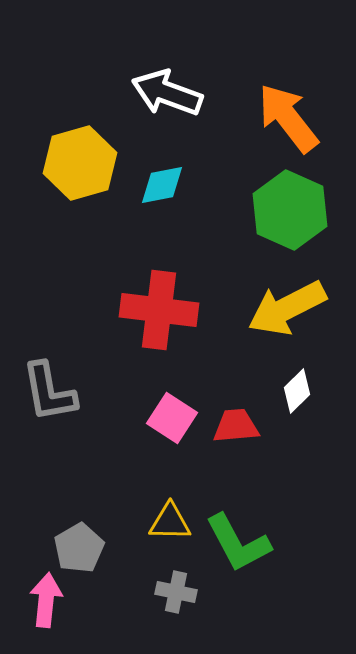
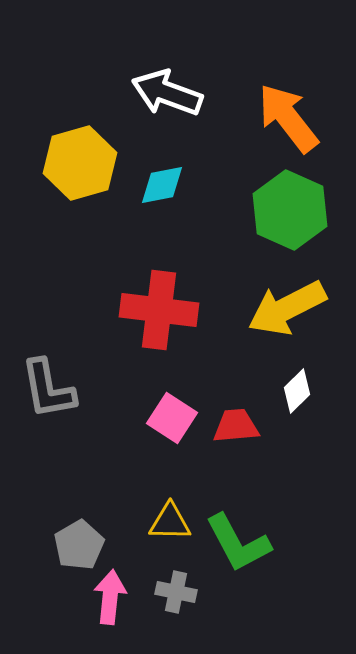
gray L-shape: moved 1 px left, 3 px up
gray pentagon: moved 3 px up
pink arrow: moved 64 px right, 3 px up
